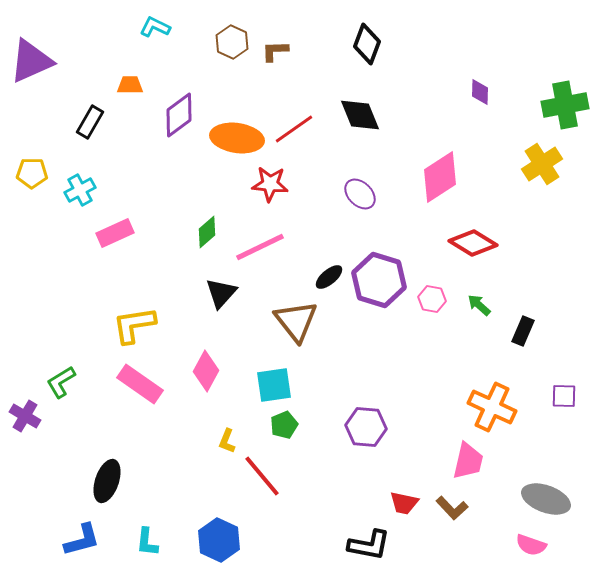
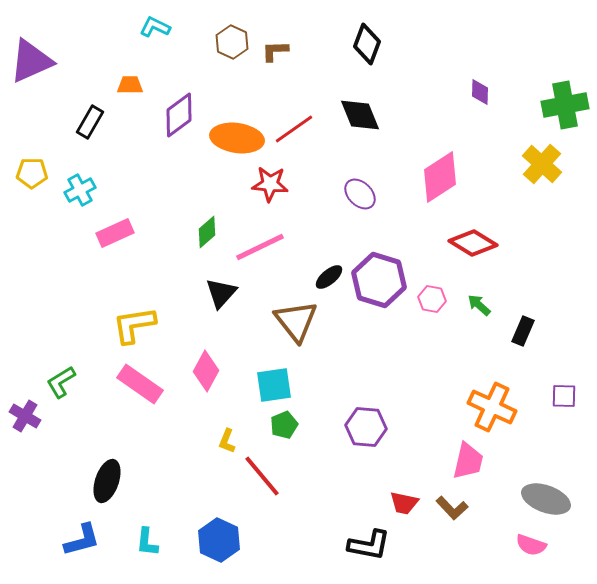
yellow cross at (542, 164): rotated 15 degrees counterclockwise
